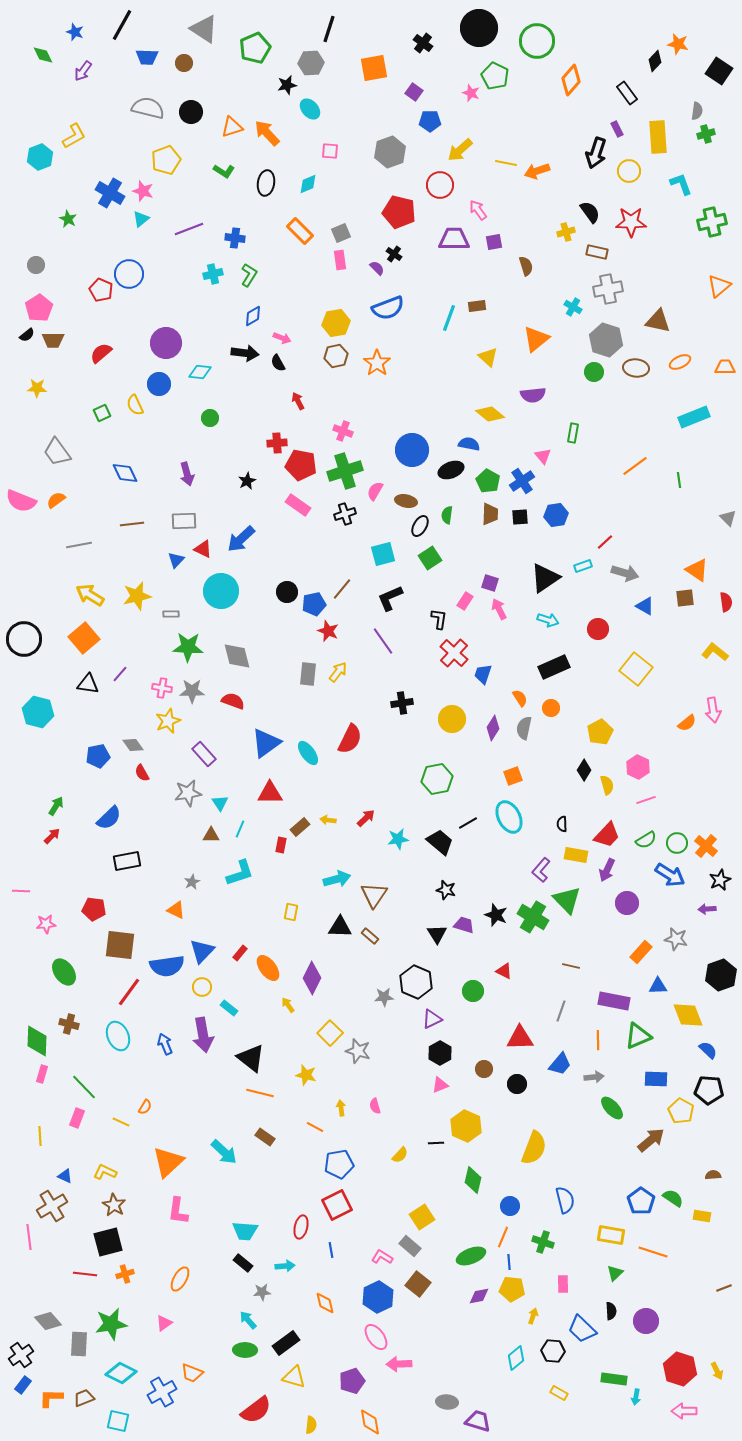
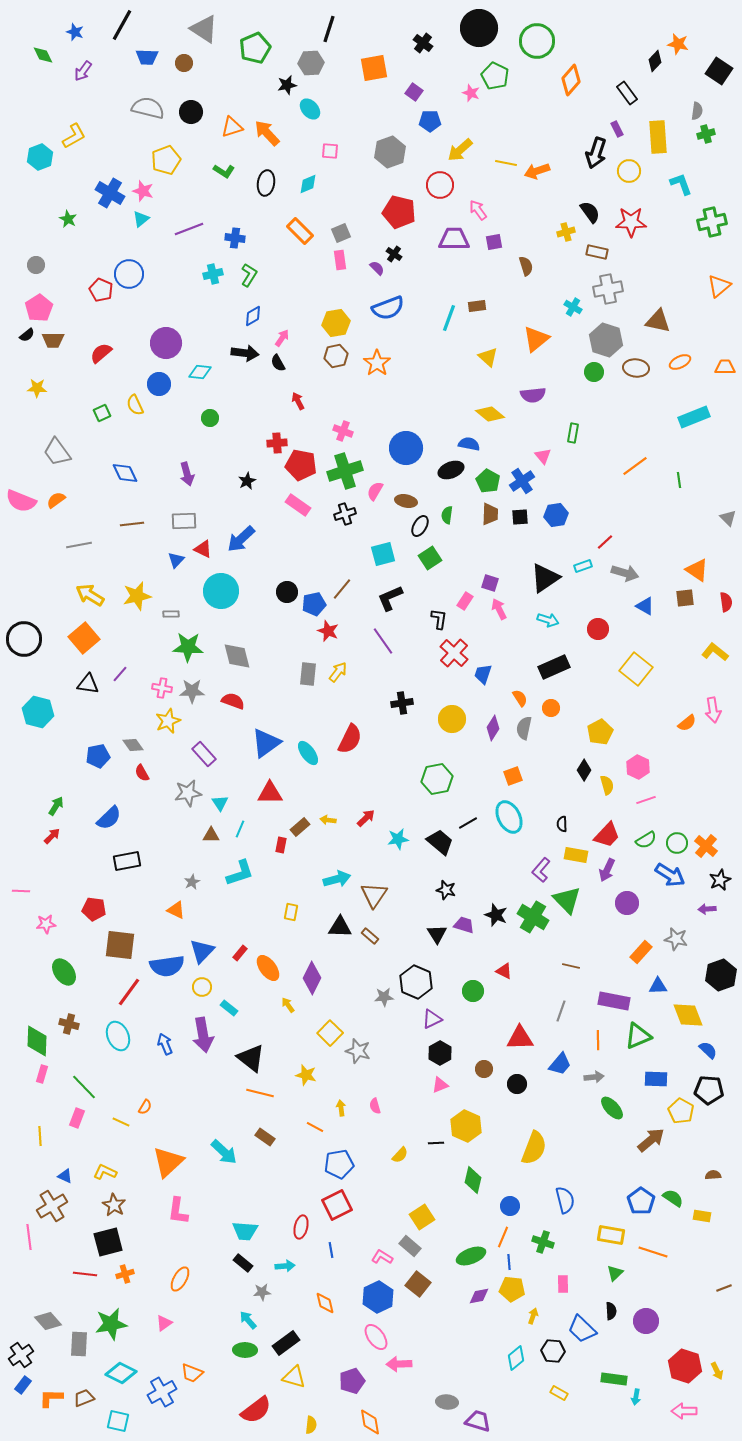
pink arrow at (282, 338): rotated 78 degrees counterclockwise
blue circle at (412, 450): moved 6 px left, 2 px up
red hexagon at (680, 1369): moved 5 px right, 3 px up
